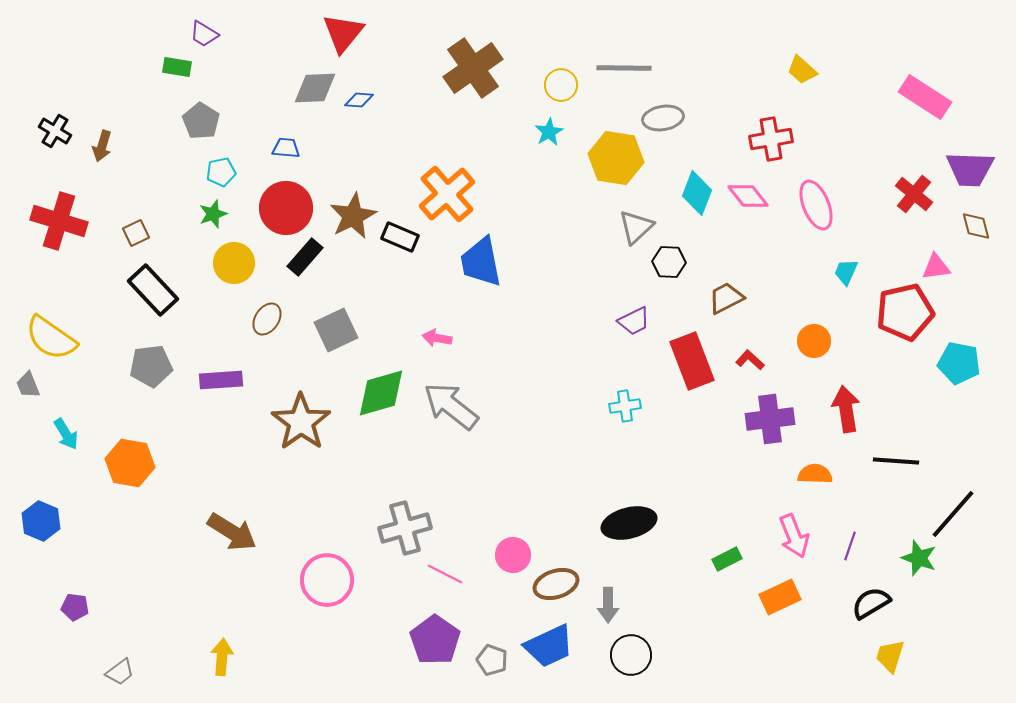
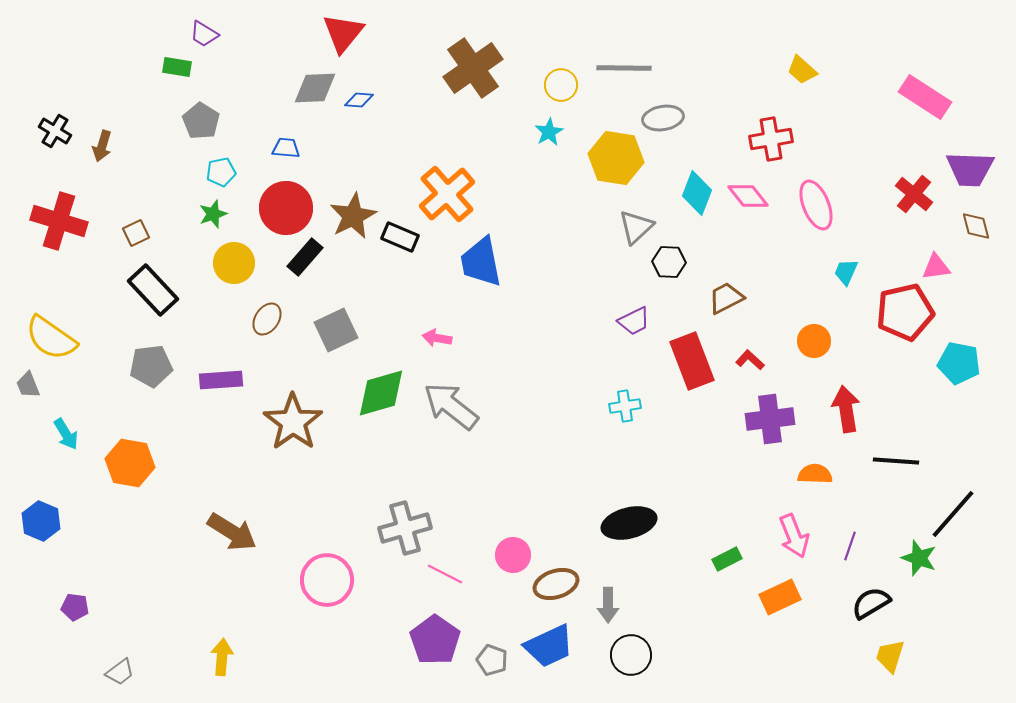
brown star at (301, 422): moved 8 px left
